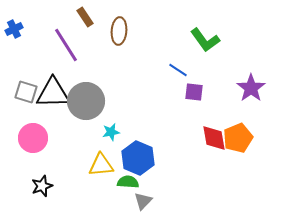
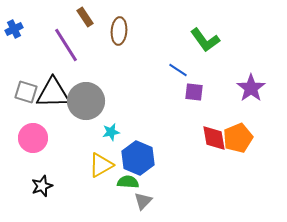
yellow triangle: rotated 24 degrees counterclockwise
